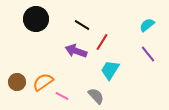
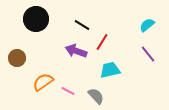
cyan trapezoid: rotated 45 degrees clockwise
brown circle: moved 24 px up
pink line: moved 6 px right, 5 px up
